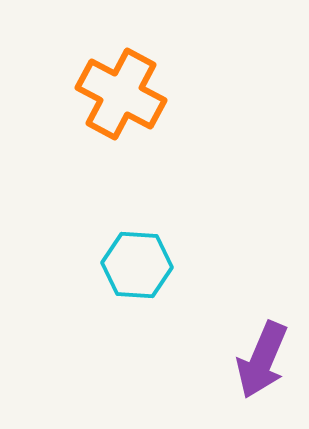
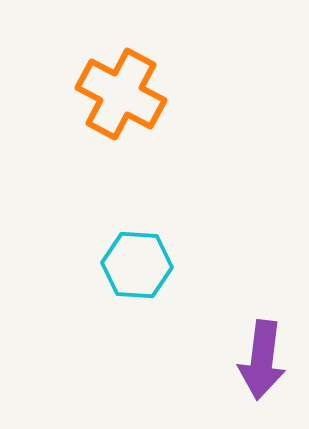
purple arrow: rotated 16 degrees counterclockwise
